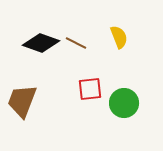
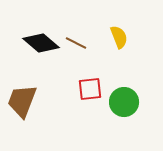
black diamond: rotated 21 degrees clockwise
green circle: moved 1 px up
